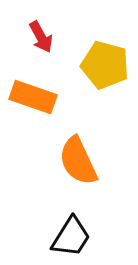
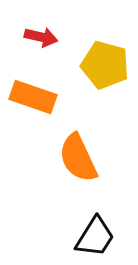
red arrow: rotated 48 degrees counterclockwise
orange semicircle: moved 3 px up
black trapezoid: moved 24 px right
